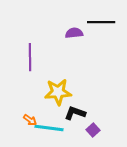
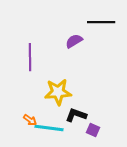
purple semicircle: moved 8 px down; rotated 24 degrees counterclockwise
black L-shape: moved 1 px right, 2 px down
purple square: rotated 24 degrees counterclockwise
